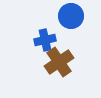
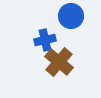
brown cross: rotated 16 degrees counterclockwise
